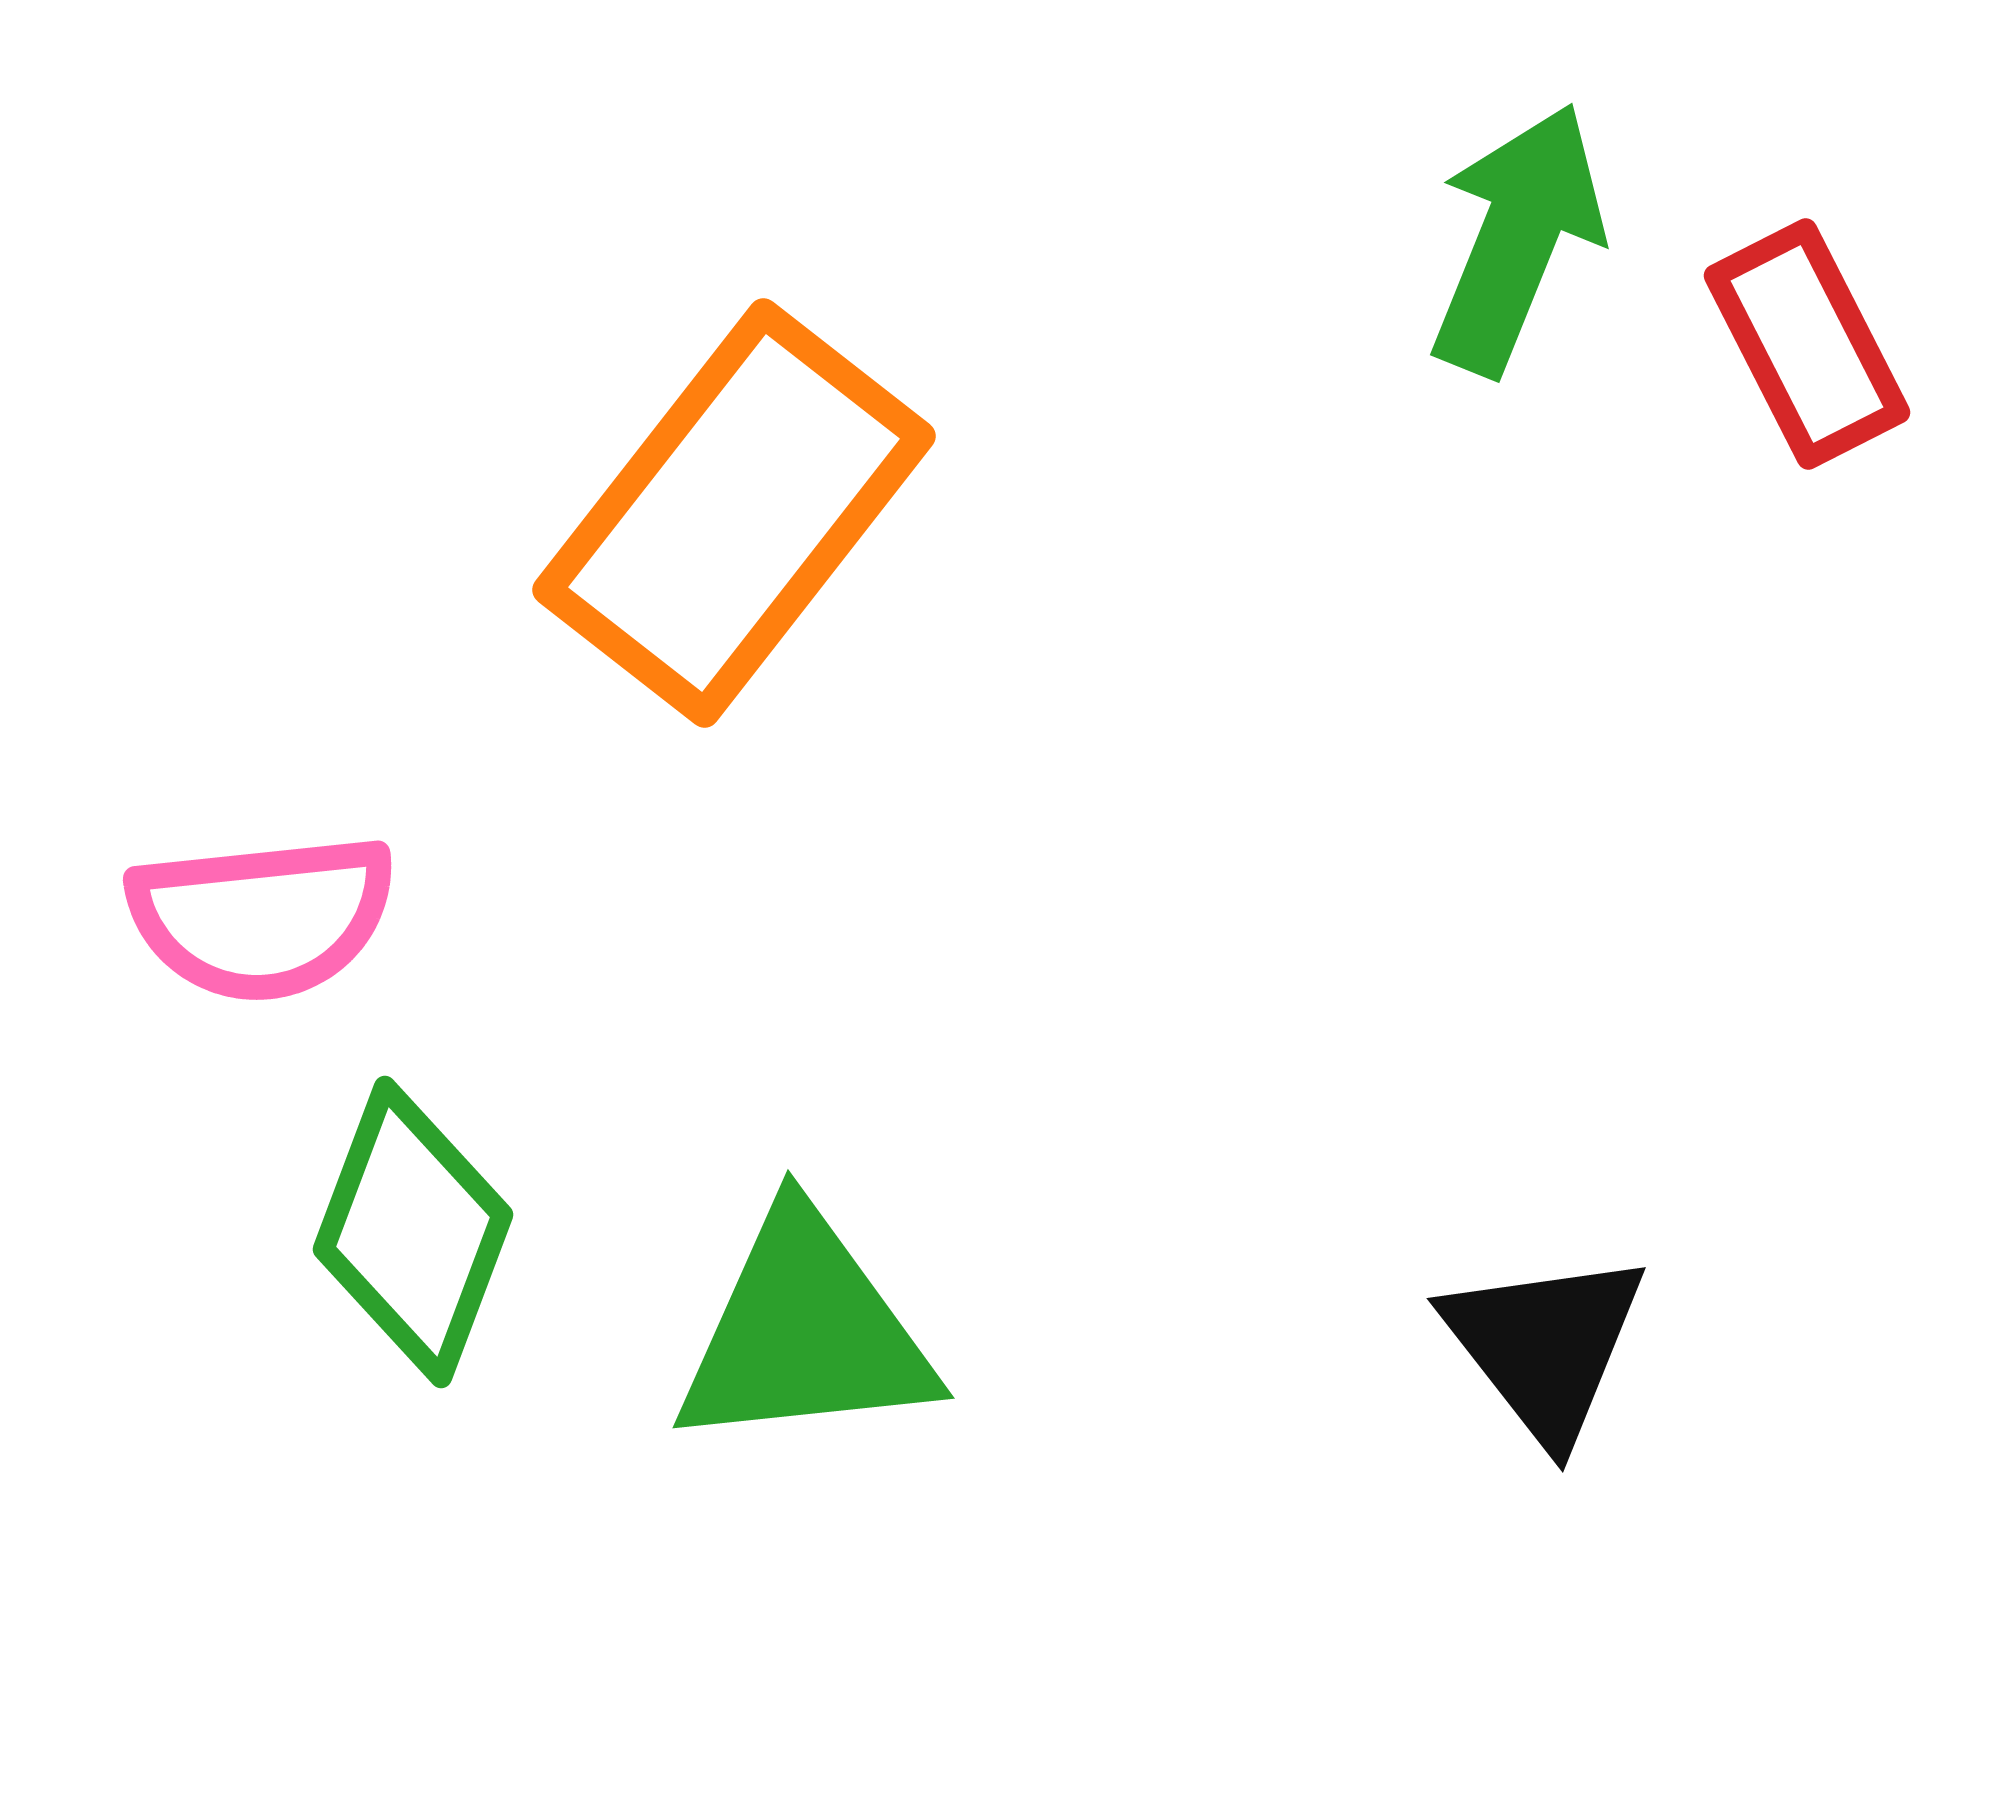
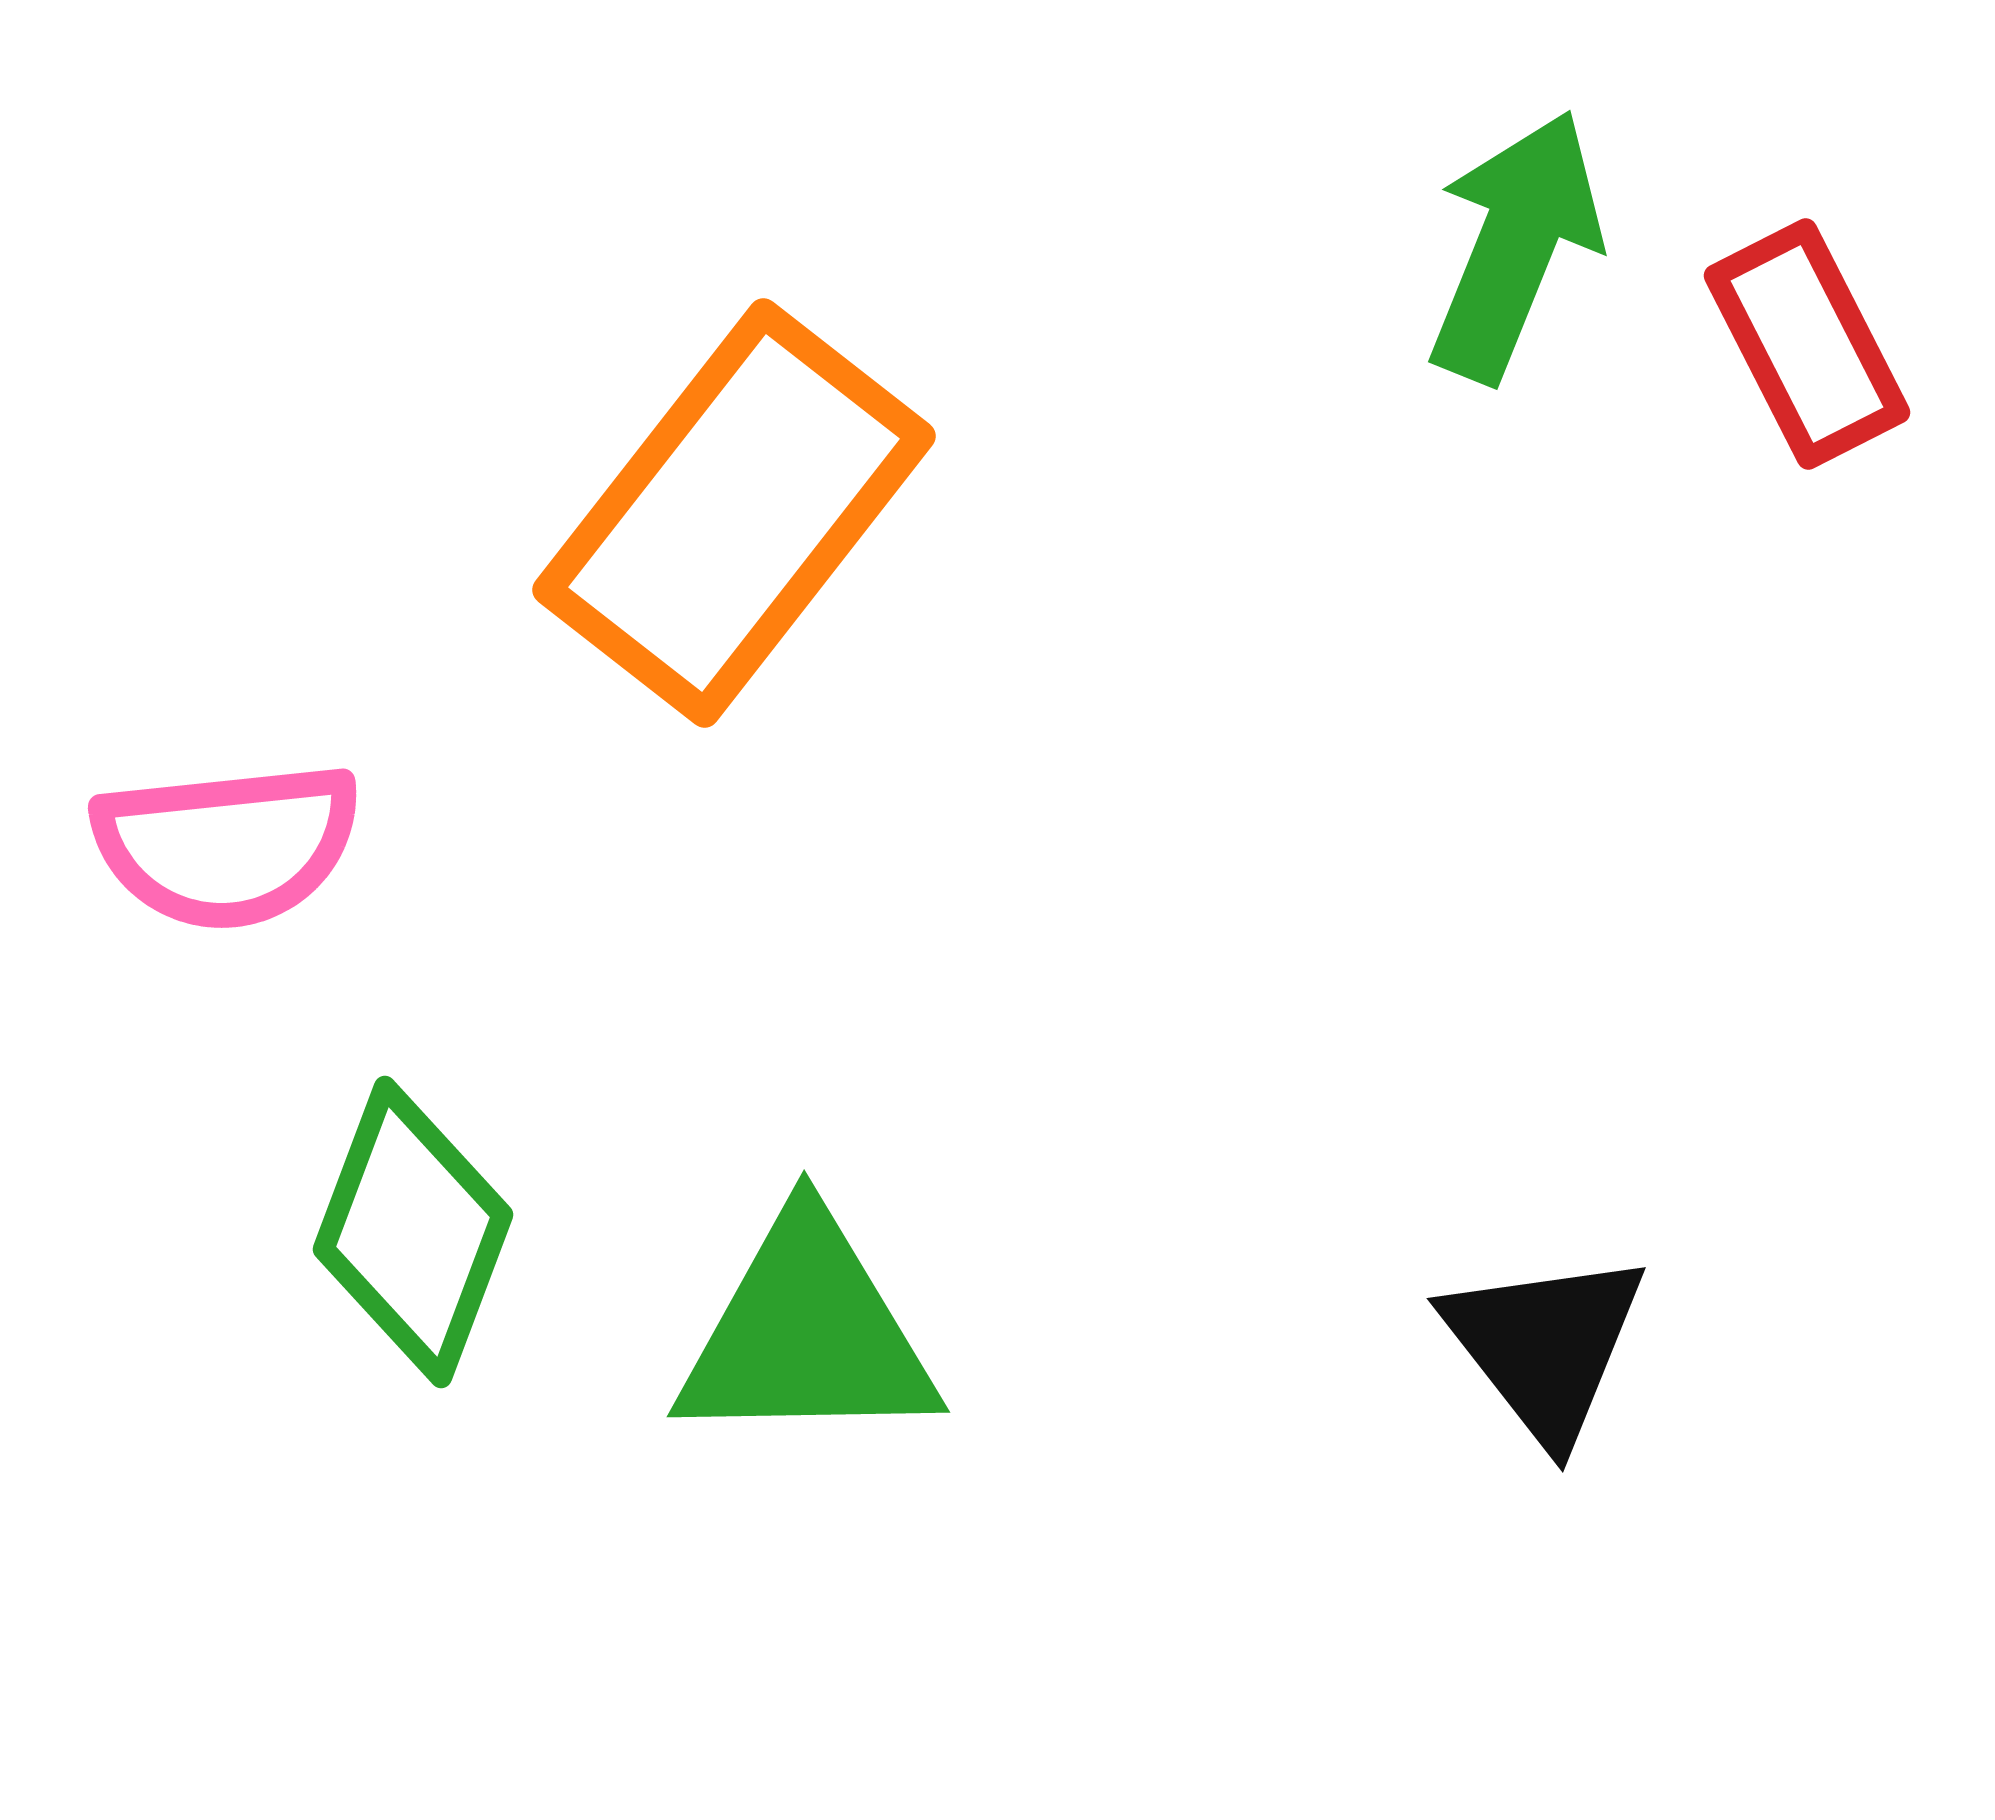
green arrow: moved 2 px left, 7 px down
pink semicircle: moved 35 px left, 72 px up
green triangle: moved 2 px right, 1 px down; rotated 5 degrees clockwise
